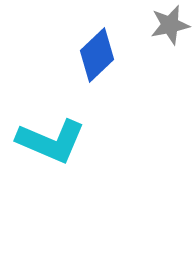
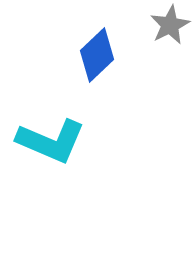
gray star: rotated 15 degrees counterclockwise
